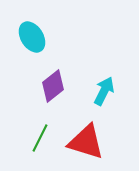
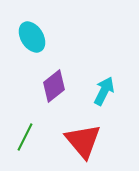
purple diamond: moved 1 px right
green line: moved 15 px left, 1 px up
red triangle: moved 3 px left, 1 px up; rotated 33 degrees clockwise
